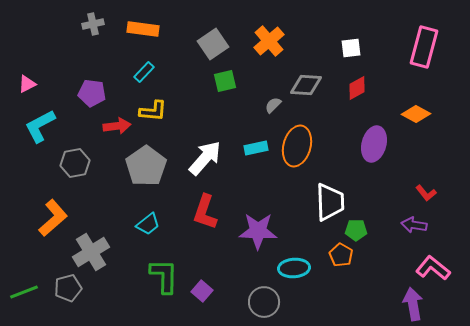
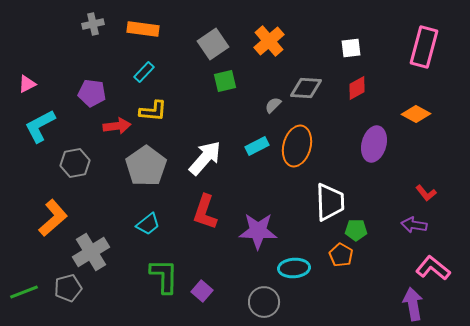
gray diamond at (306, 85): moved 3 px down
cyan rectangle at (256, 148): moved 1 px right, 2 px up; rotated 15 degrees counterclockwise
